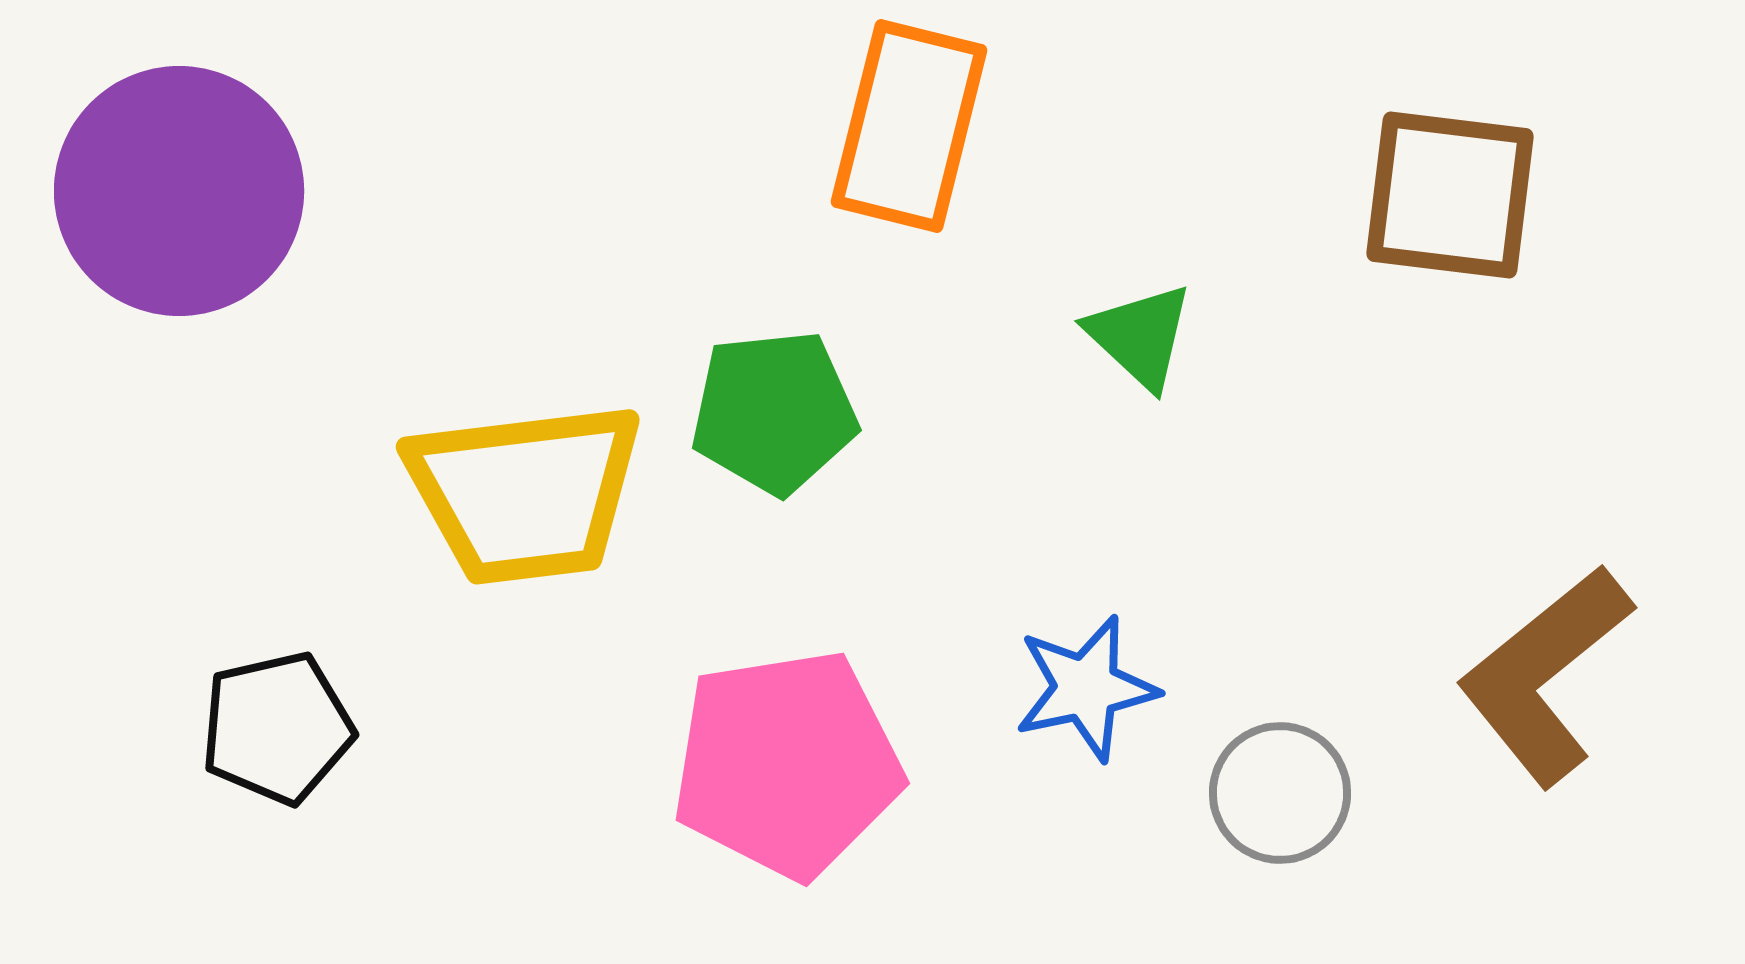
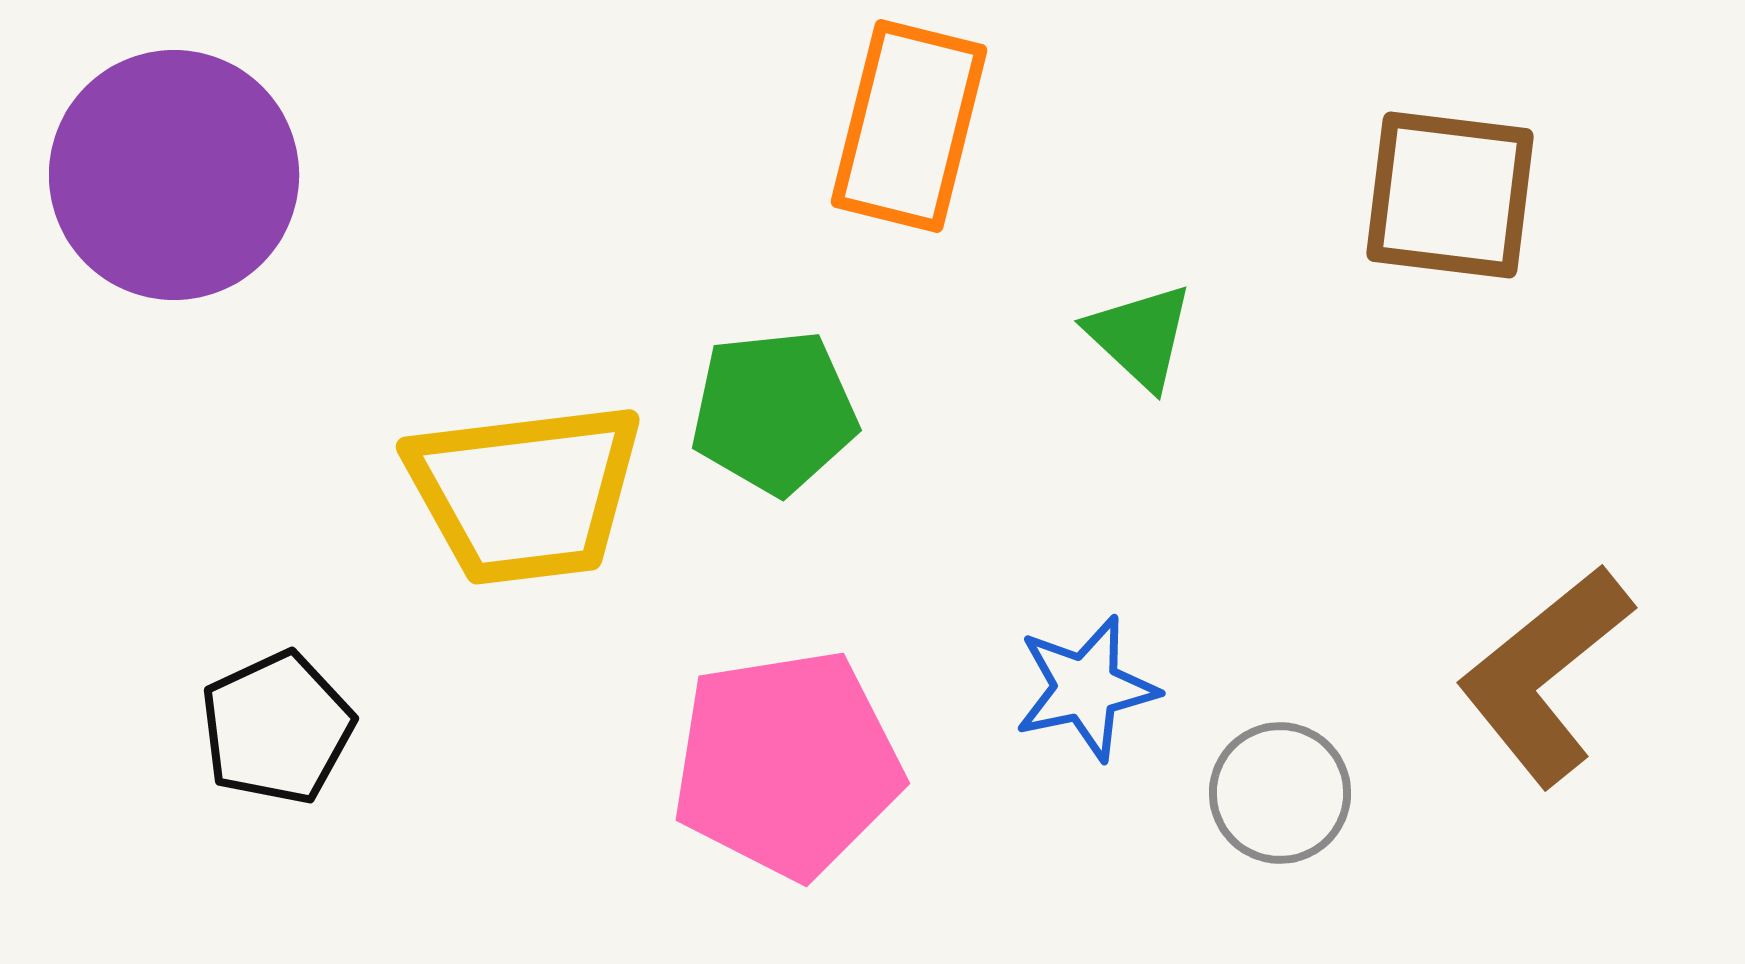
purple circle: moved 5 px left, 16 px up
black pentagon: rotated 12 degrees counterclockwise
